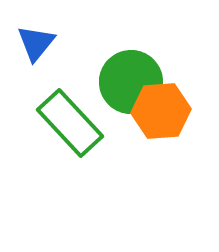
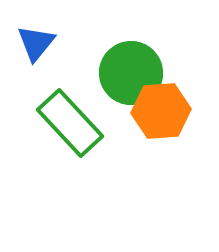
green circle: moved 9 px up
